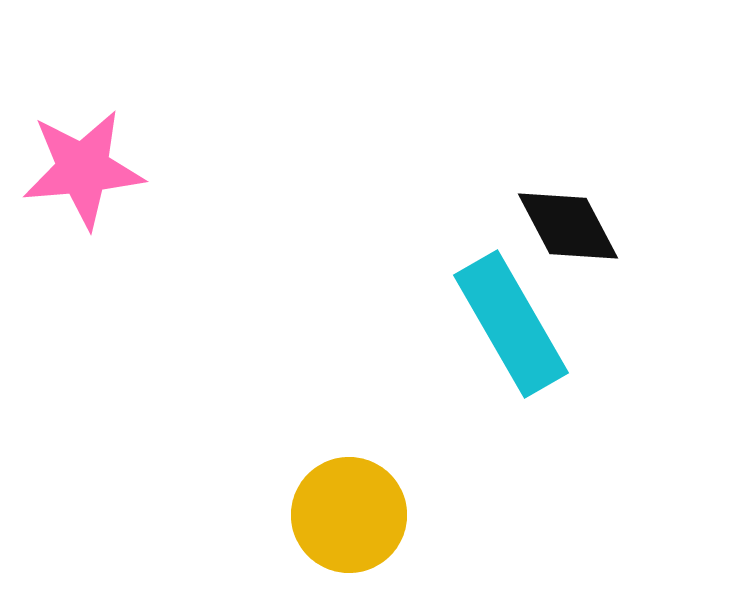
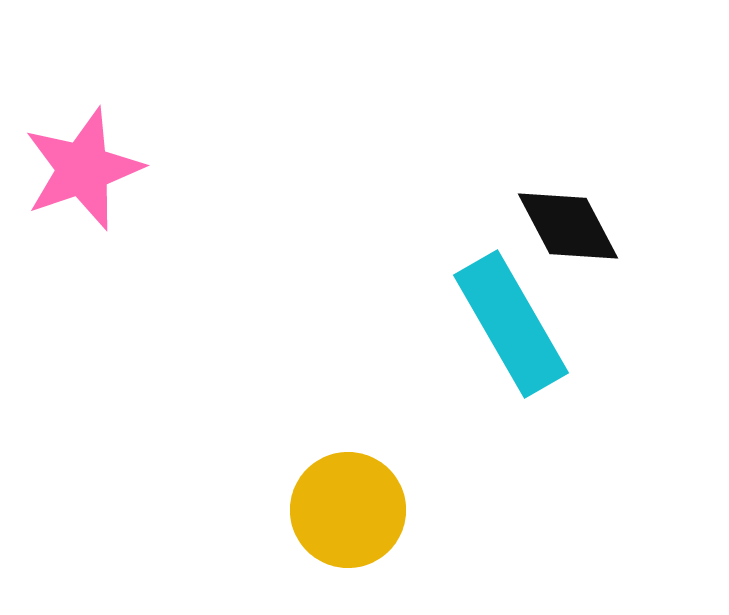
pink star: rotated 14 degrees counterclockwise
yellow circle: moved 1 px left, 5 px up
